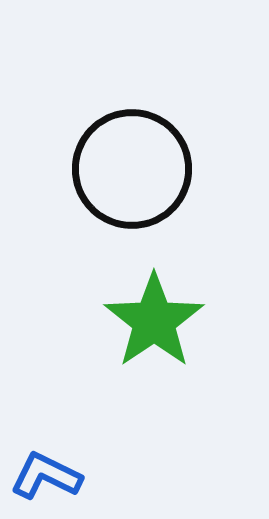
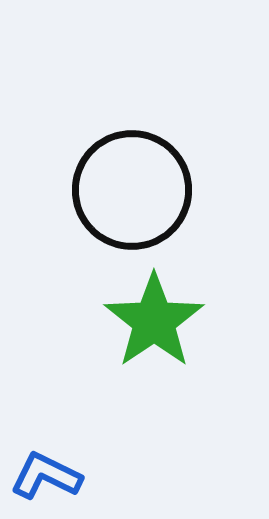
black circle: moved 21 px down
